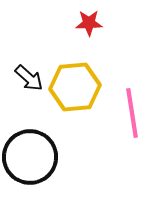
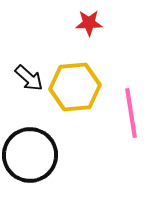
pink line: moved 1 px left
black circle: moved 2 px up
